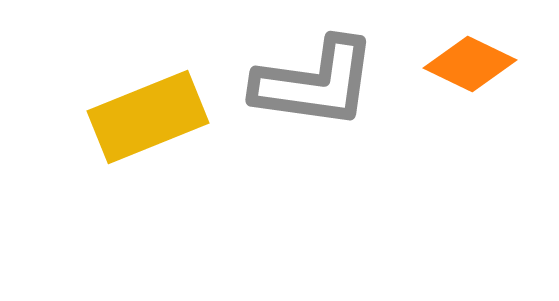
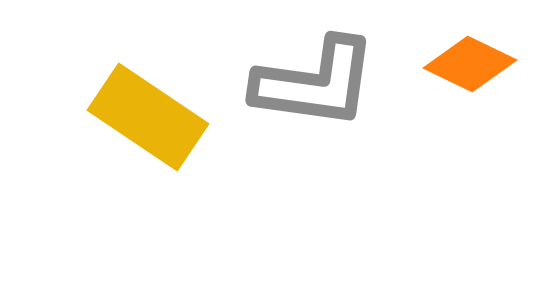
yellow rectangle: rotated 56 degrees clockwise
